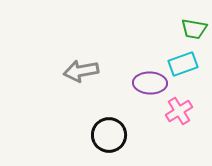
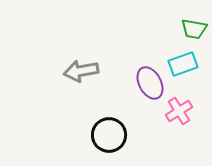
purple ellipse: rotated 60 degrees clockwise
